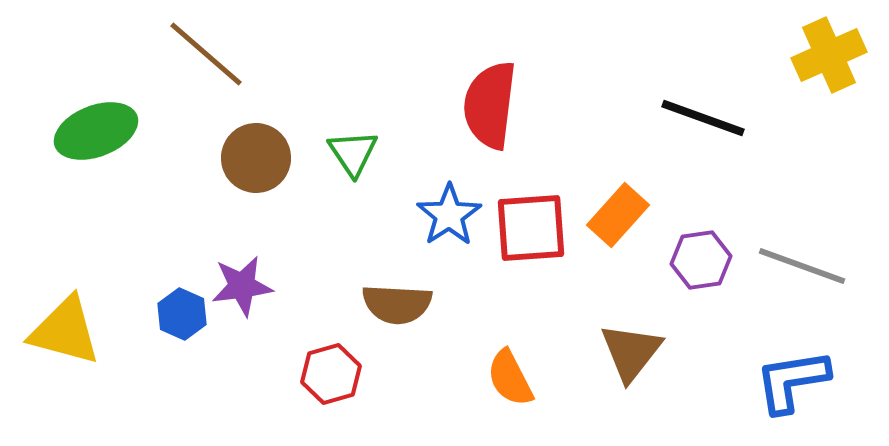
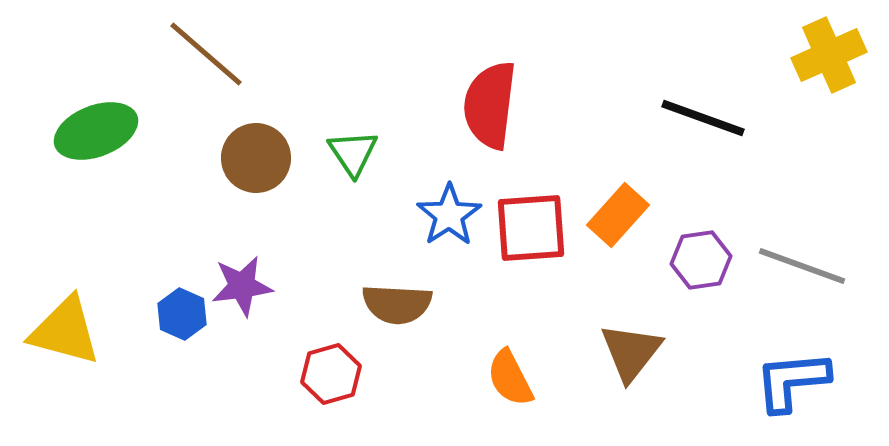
blue L-shape: rotated 4 degrees clockwise
